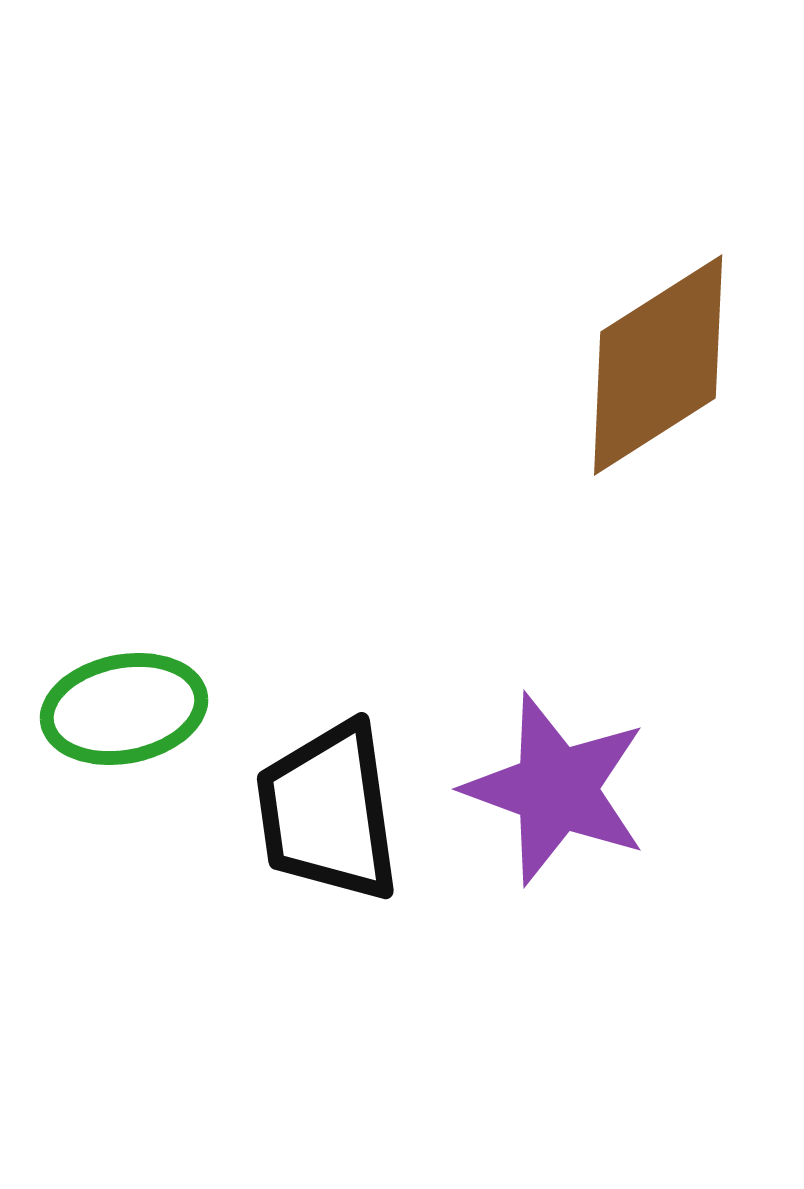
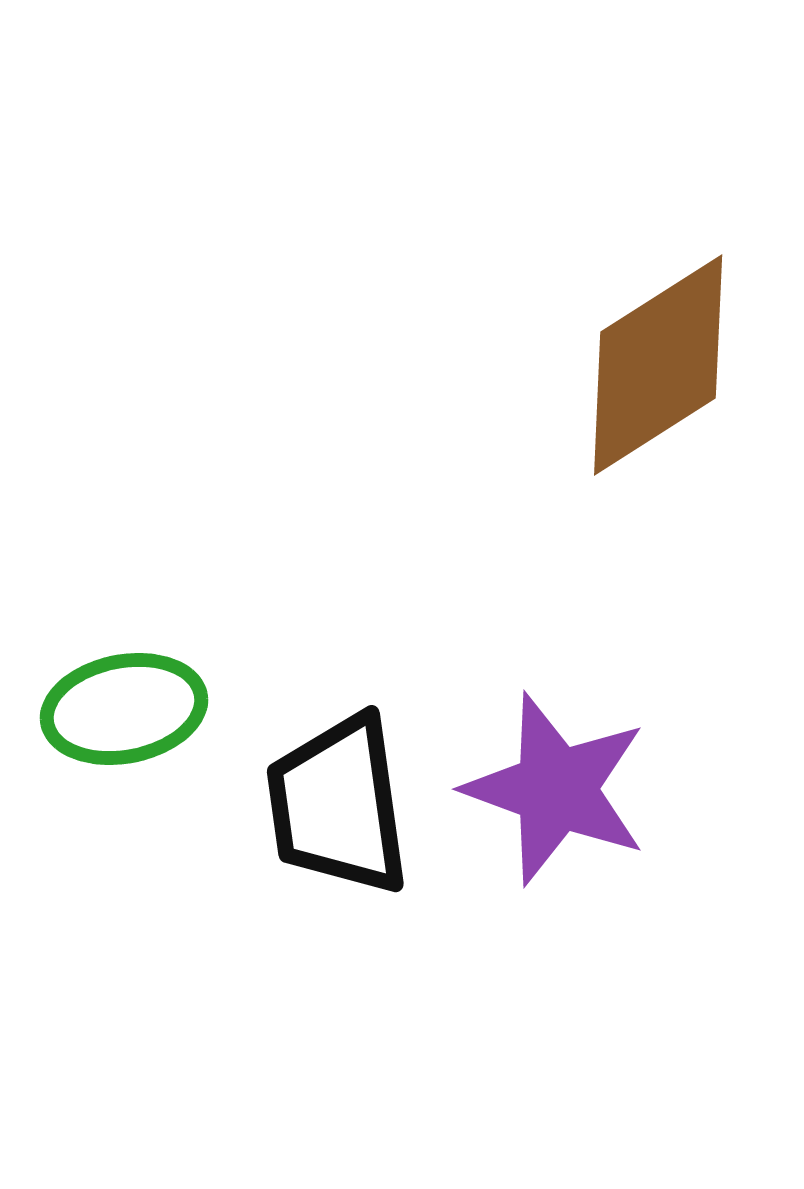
black trapezoid: moved 10 px right, 7 px up
